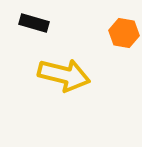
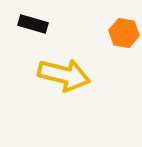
black rectangle: moved 1 px left, 1 px down
